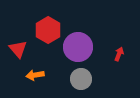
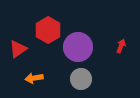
red triangle: rotated 36 degrees clockwise
red arrow: moved 2 px right, 8 px up
orange arrow: moved 1 px left, 3 px down
